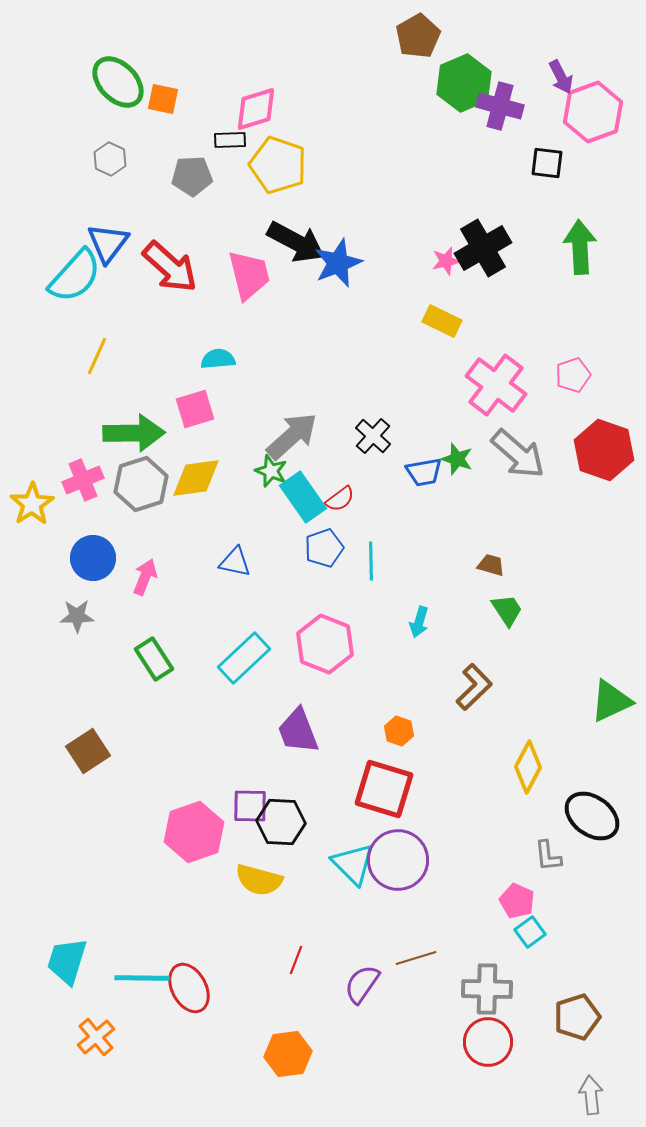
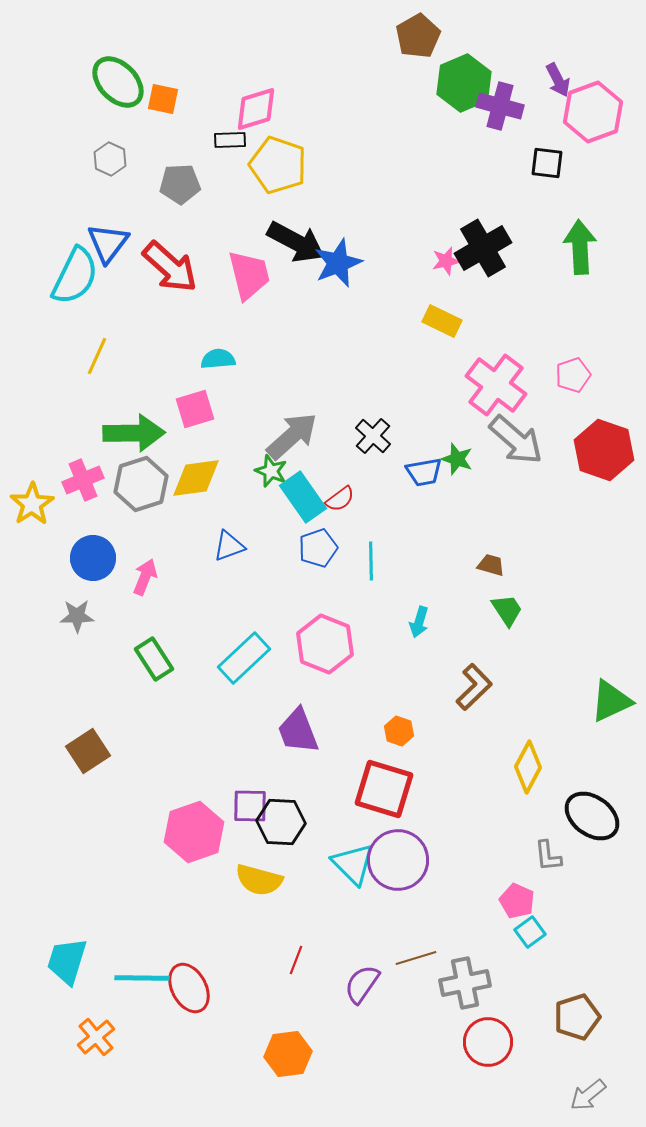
purple arrow at (561, 77): moved 3 px left, 3 px down
gray pentagon at (192, 176): moved 12 px left, 8 px down
cyan semicircle at (75, 276): rotated 16 degrees counterclockwise
gray arrow at (518, 454): moved 2 px left, 14 px up
blue pentagon at (324, 548): moved 6 px left
blue triangle at (235, 562): moved 6 px left, 16 px up; rotated 32 degrees counterclockwise
gray cross at (487, 989): moved 22 px left, 6 px up; rotated 12 degrees counterclockwise
gray arrow at (591, 1095): moved 3 px left; rotated 123 degrees counterclockwise
